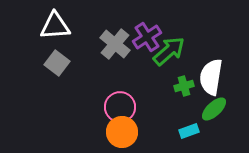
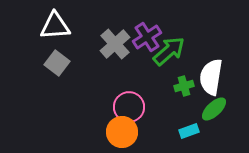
gray cross: rotated 8 degrees clockwise
pink circle: moved 9 px right
